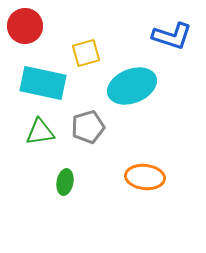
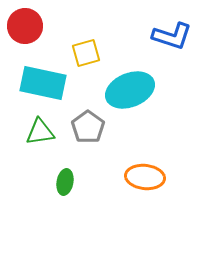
cyan ellipse: moved 2 px left, 4 px down
gray pentagon: rotated 20 degrees counterclockwise
